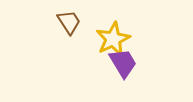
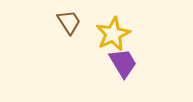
yellow star: moved 5 px up
